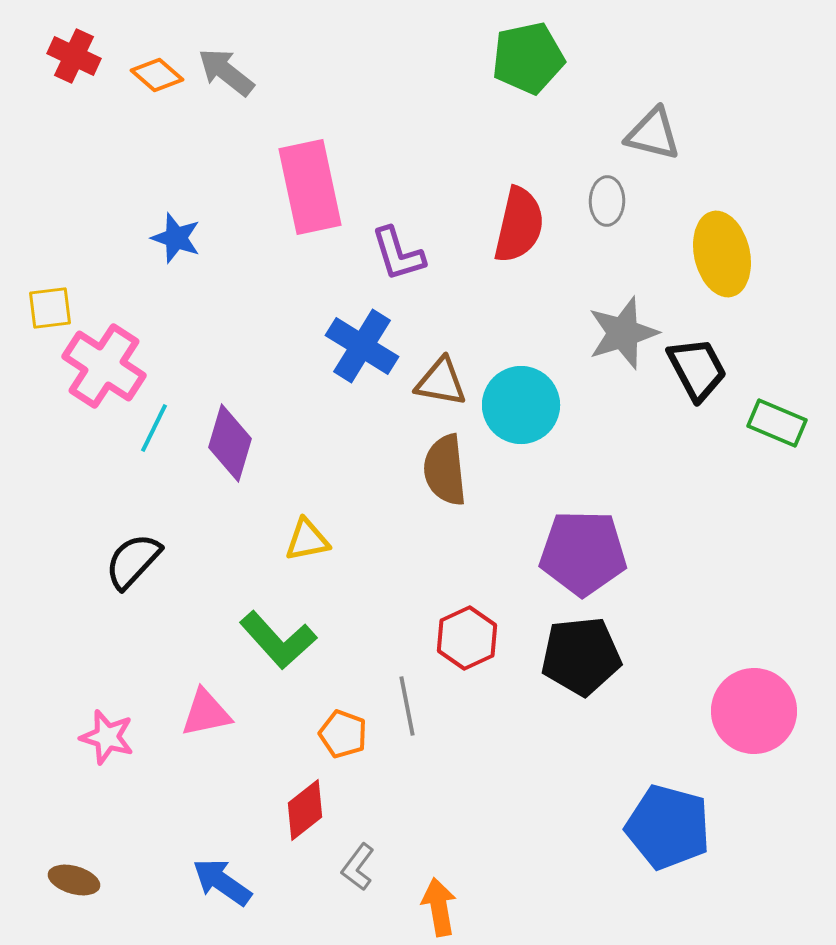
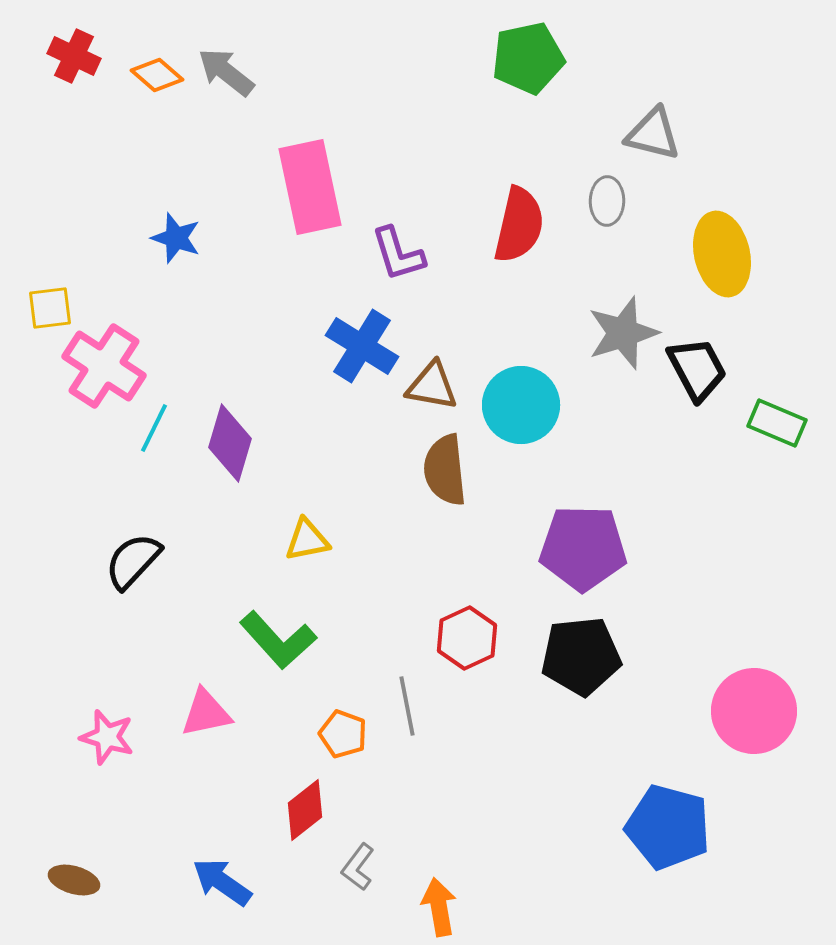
brown triangle: moved 9 px left, 4 px down
purple pentagon: moved 5 px up
